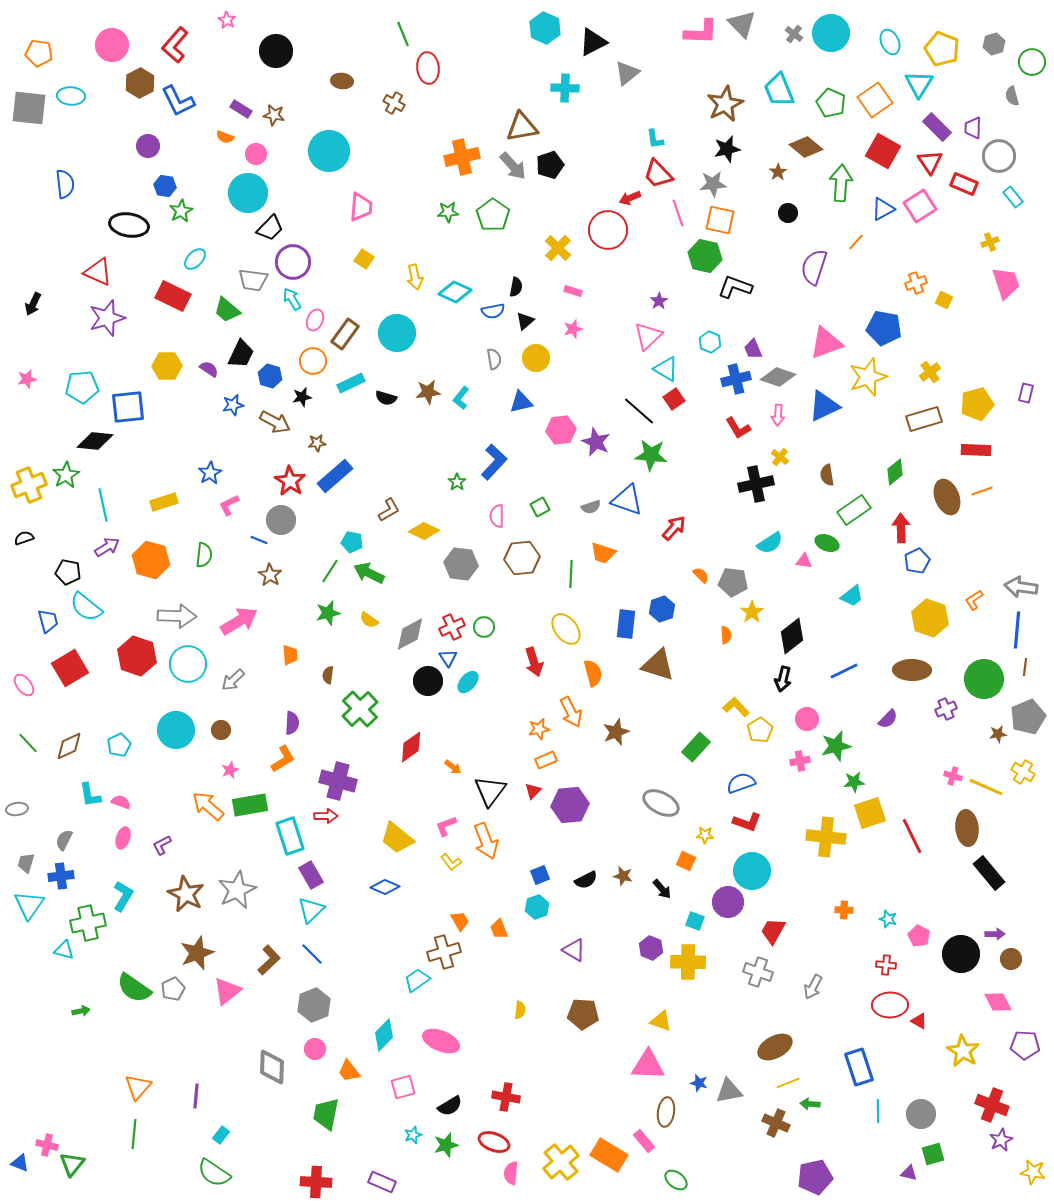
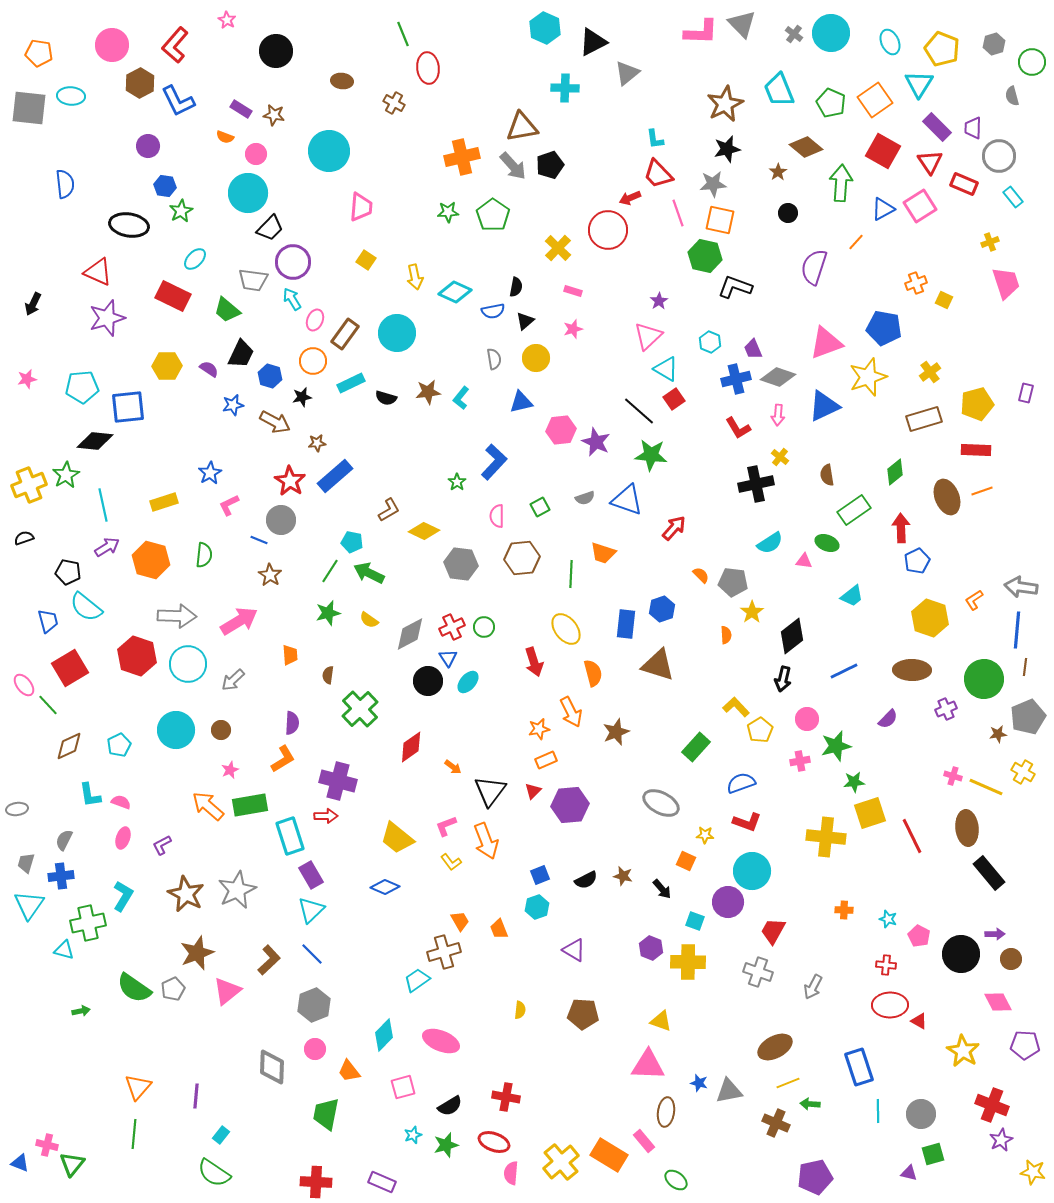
yellow square at (364, 259): moved 2 px right, 1 px down
gray semicircle at (591, 507): moved 6 px left, 9 px up
green line at (28, 743): moved 20 px right, 38 px up
